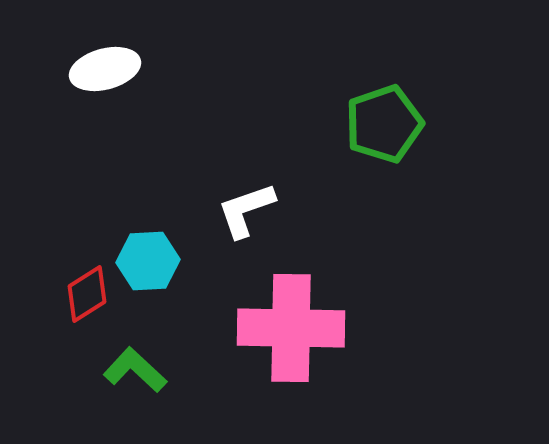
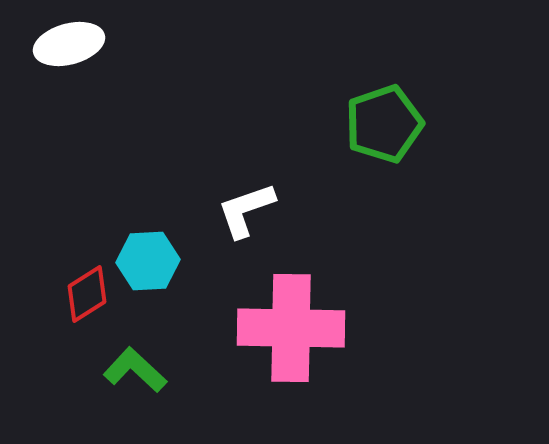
white ellipse: moved 36 px left, 25 px up
